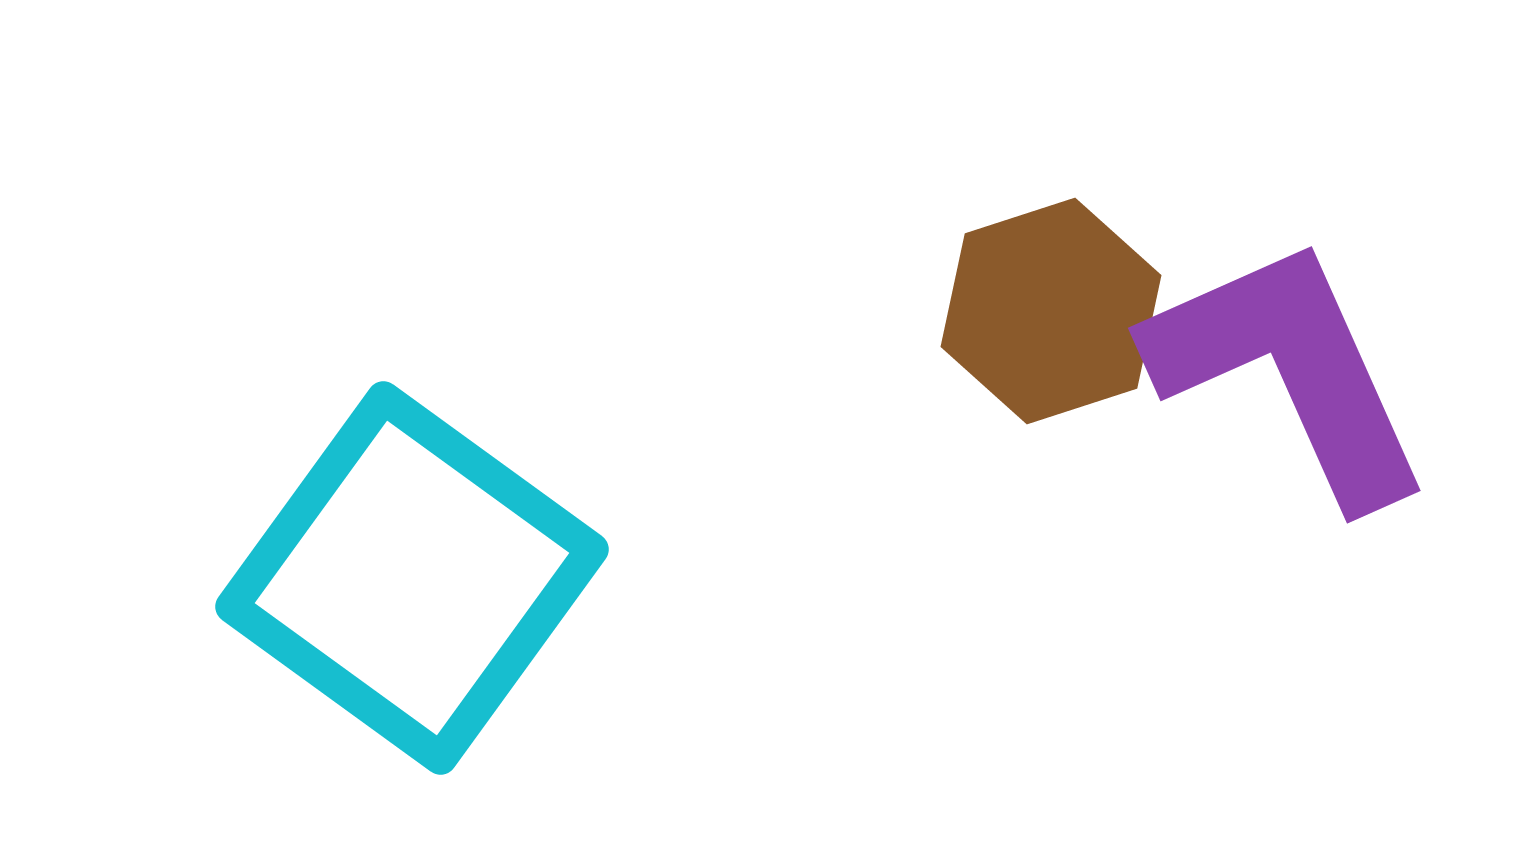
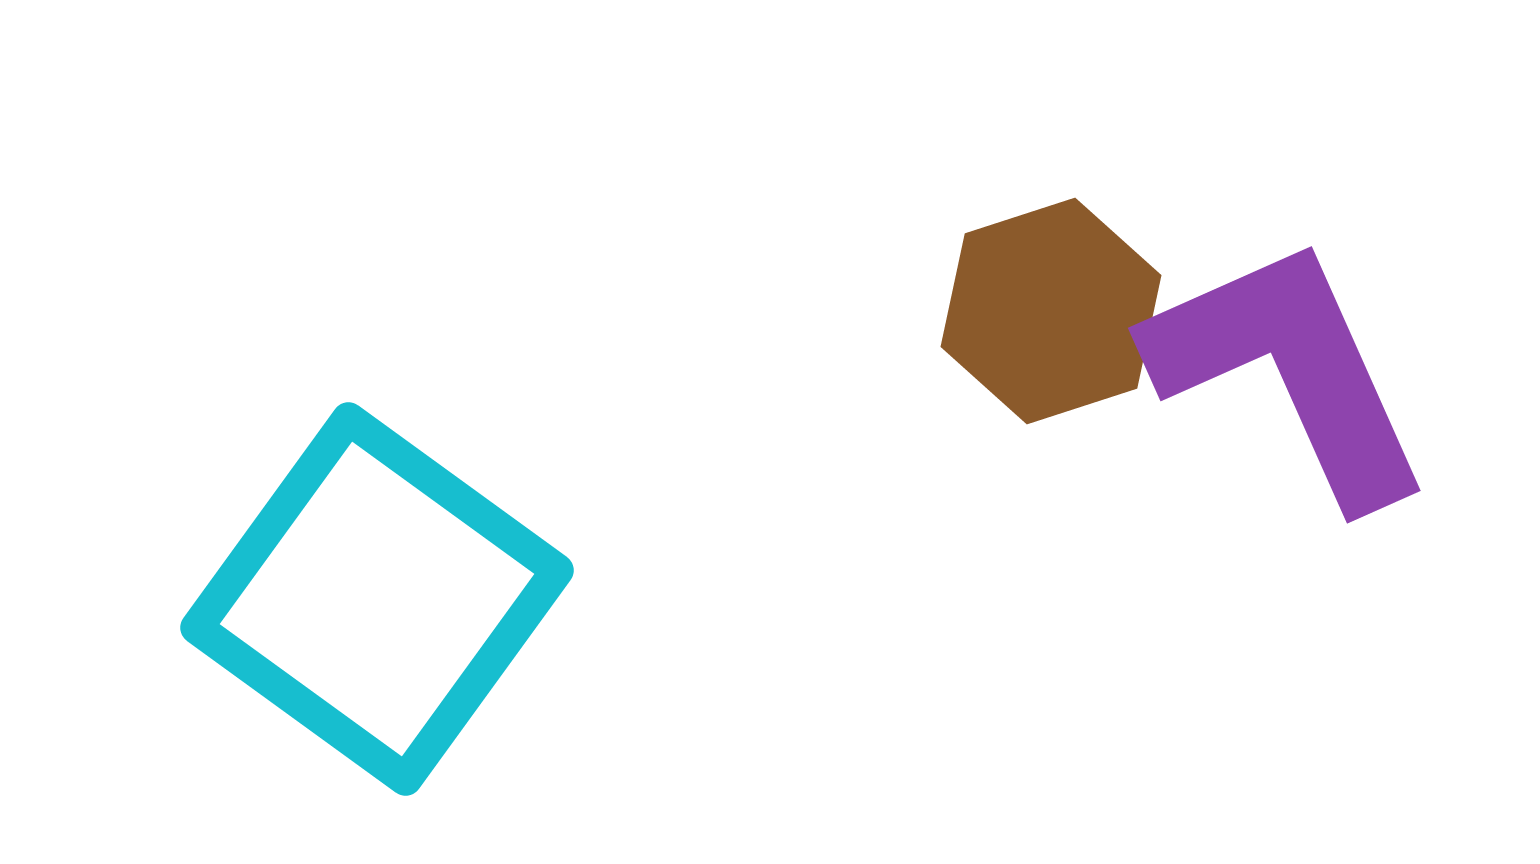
cyan square: moved 35 px left, 21 px down
